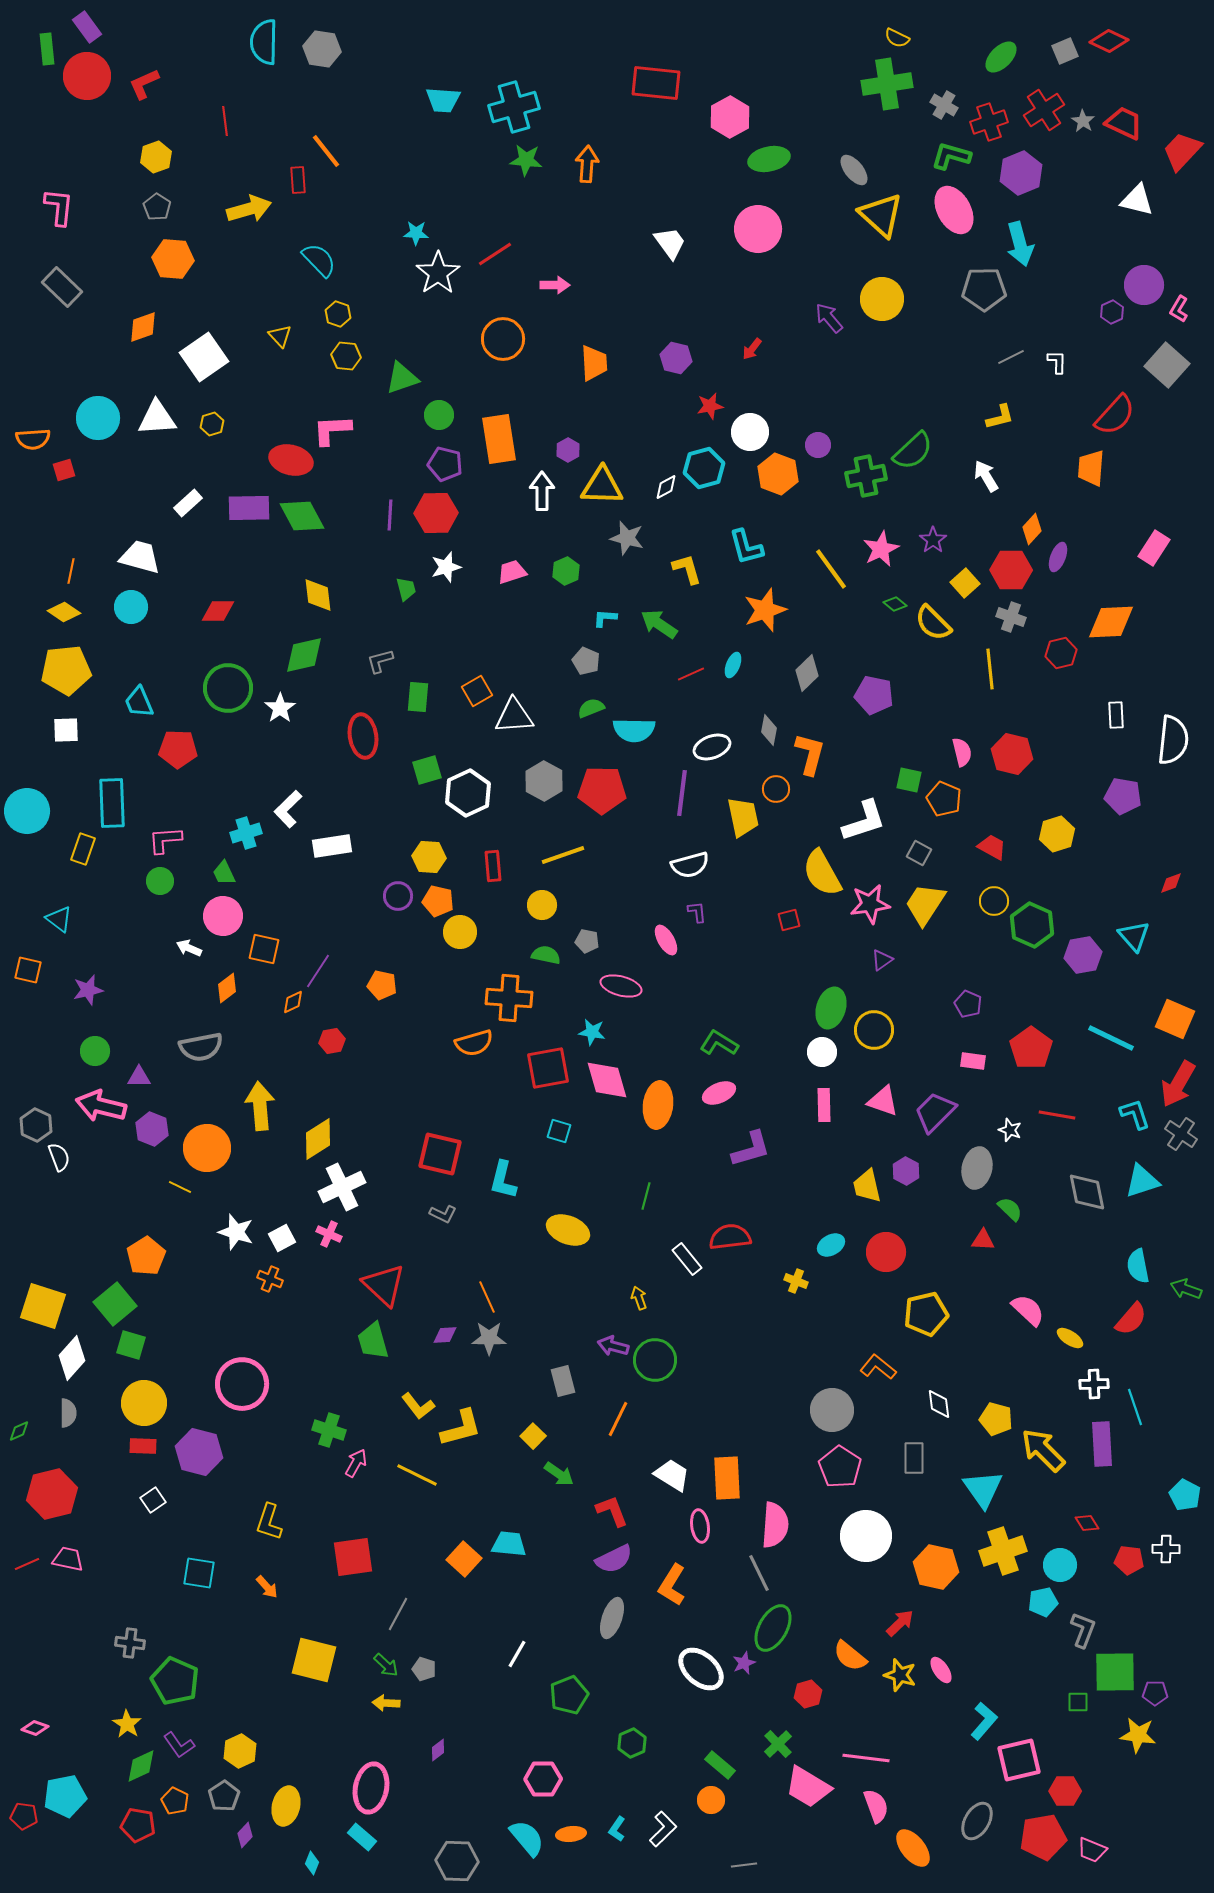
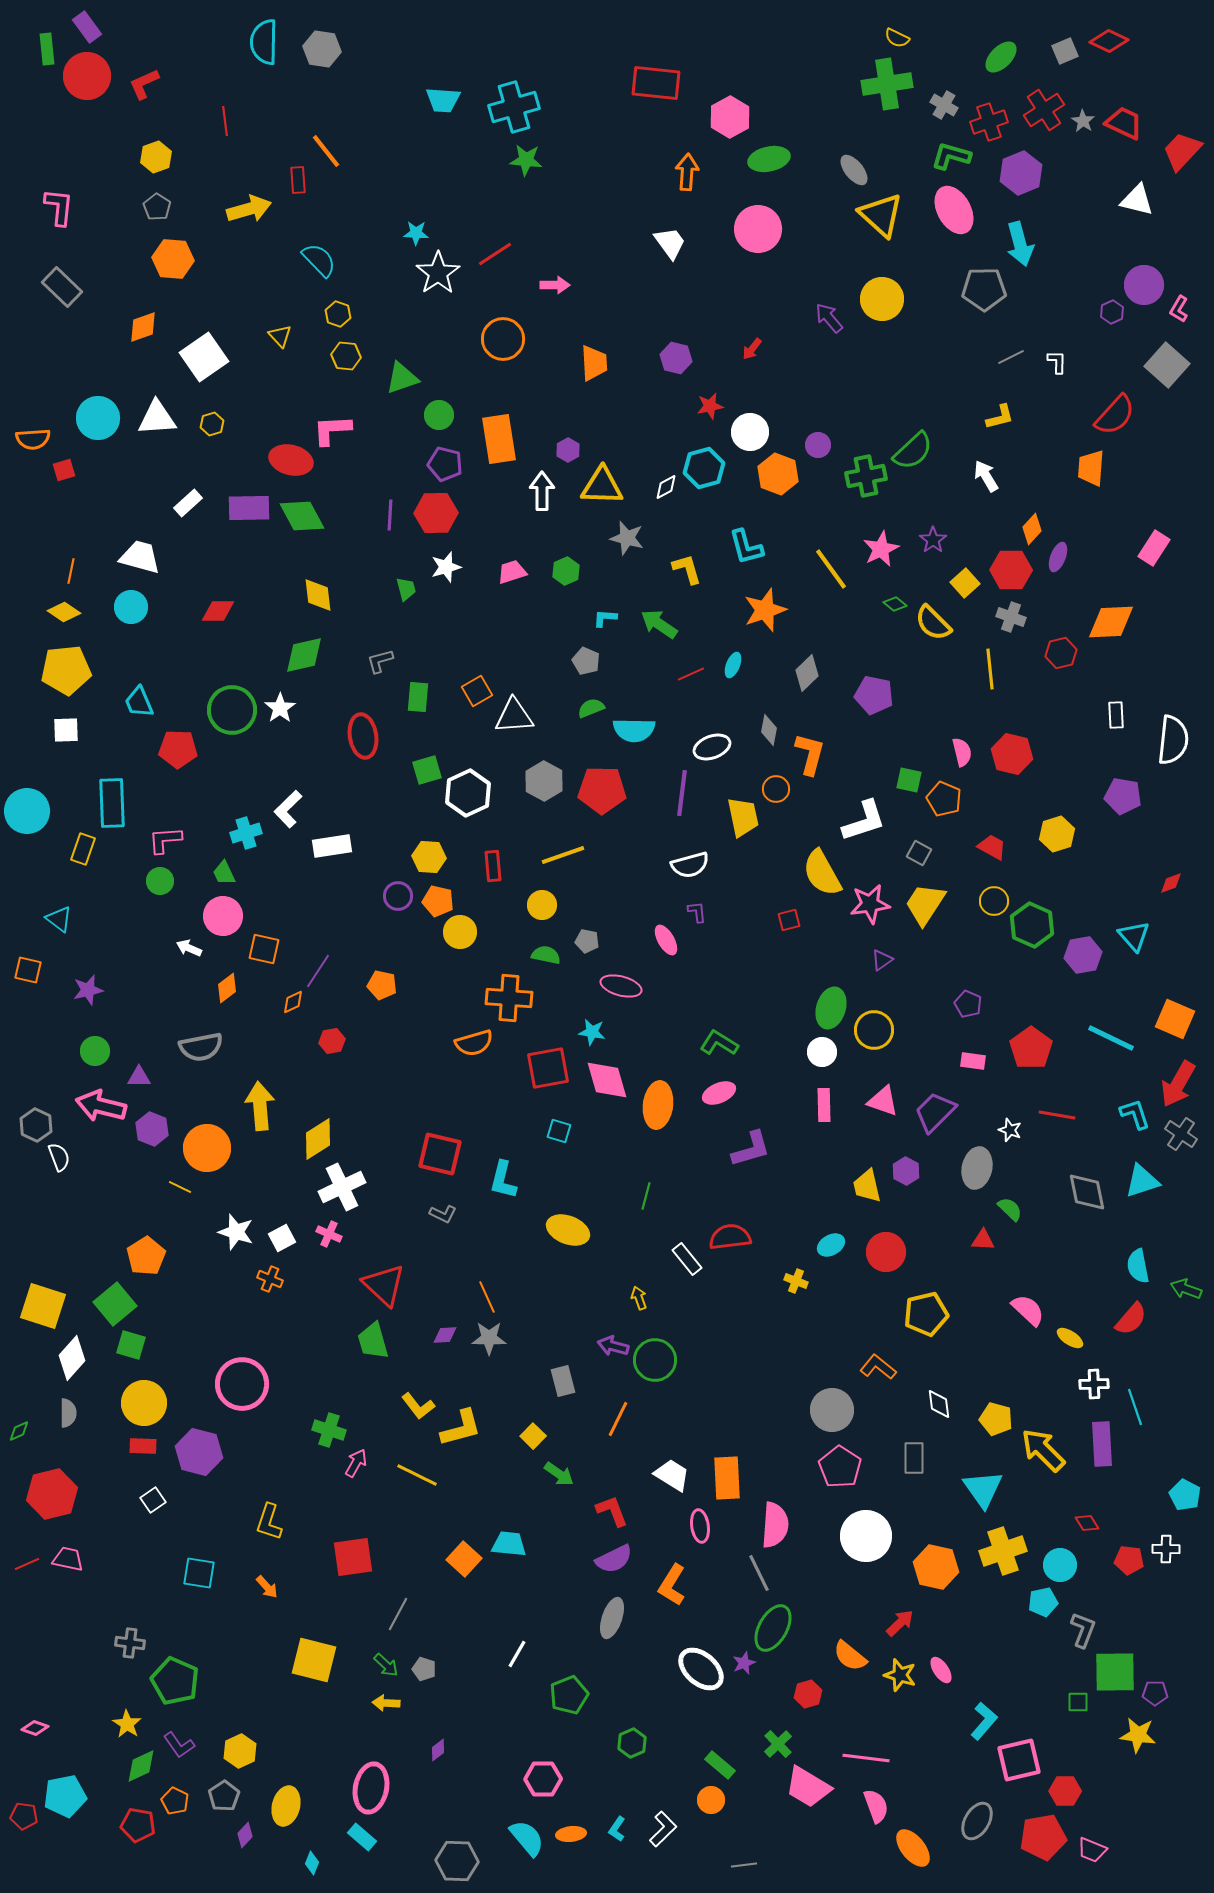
orange arrow at (587, 164): moved 100 px right, 8 px down
green circle at (228, 688): moved 4 px right, 22 px down
